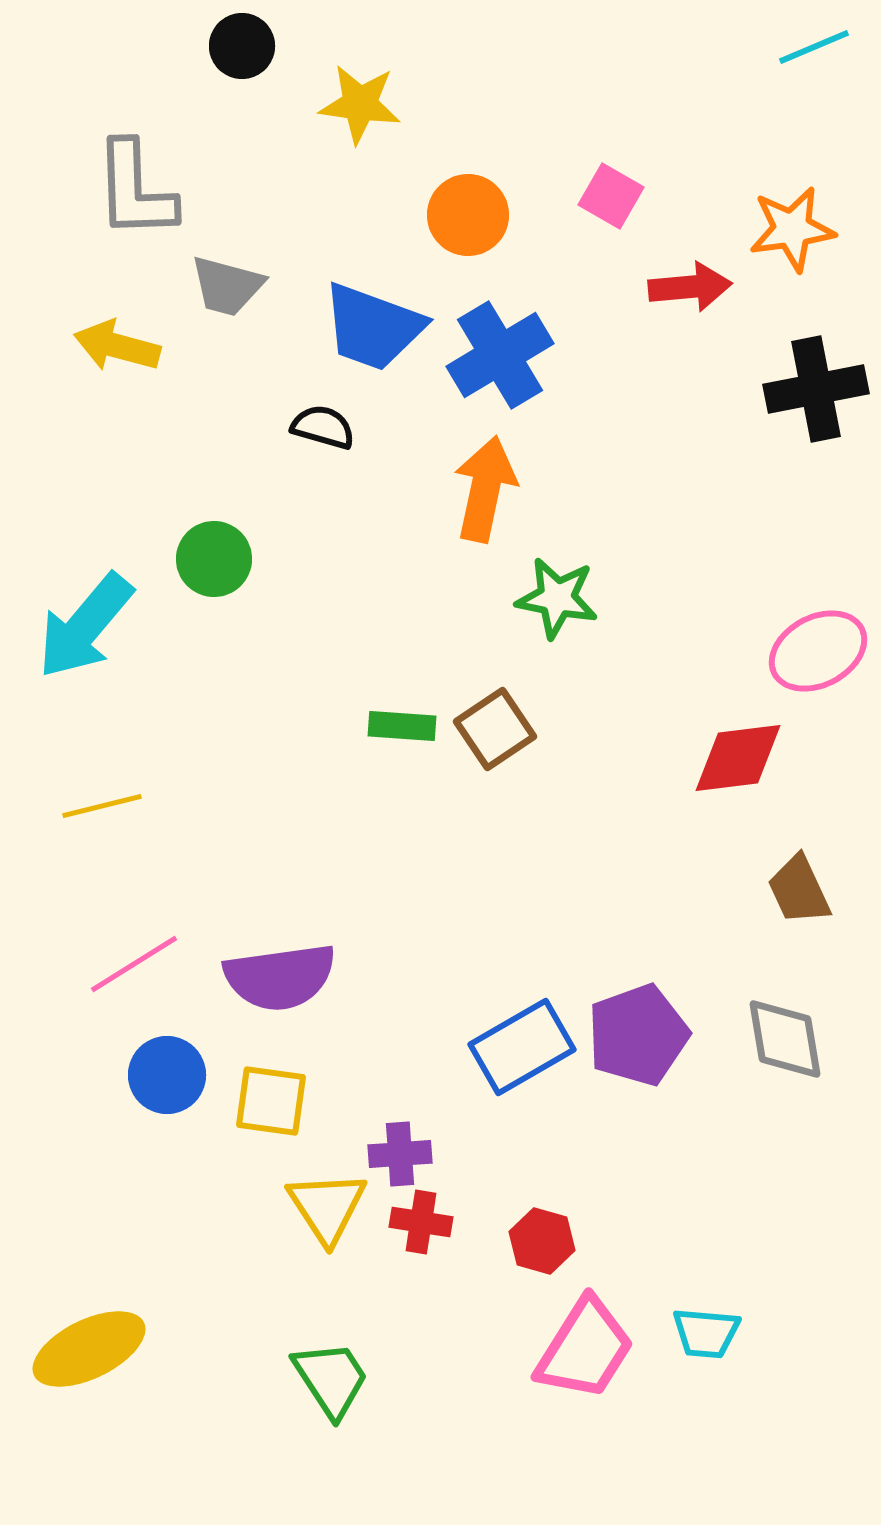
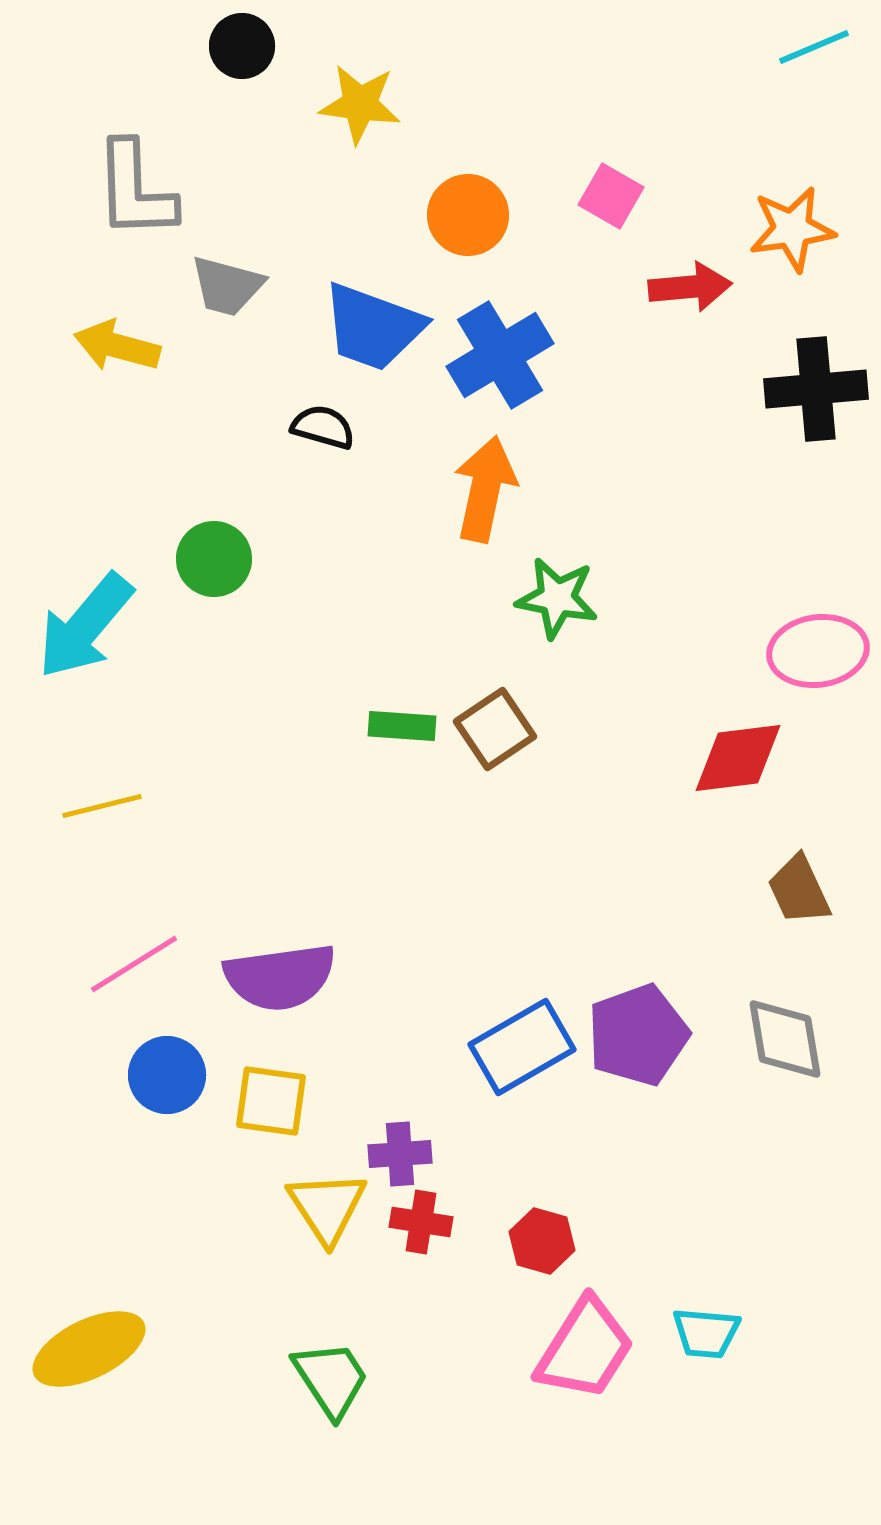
black cross: rotated 6 degrees clockwise
pink ellipse: rotated 20 degrees clockwise
